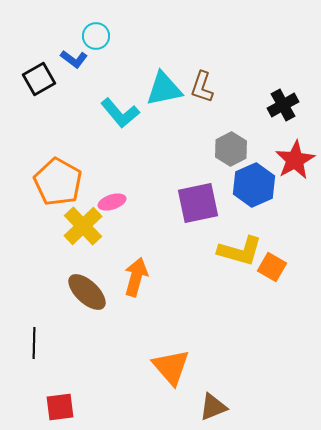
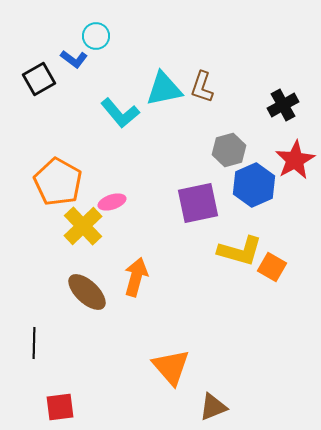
gray hexagon: moved 2 px left, 1 px down; rotated 12 degrees clockwise
